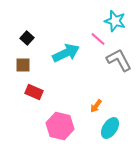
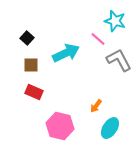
brown square: moved 8 px right
